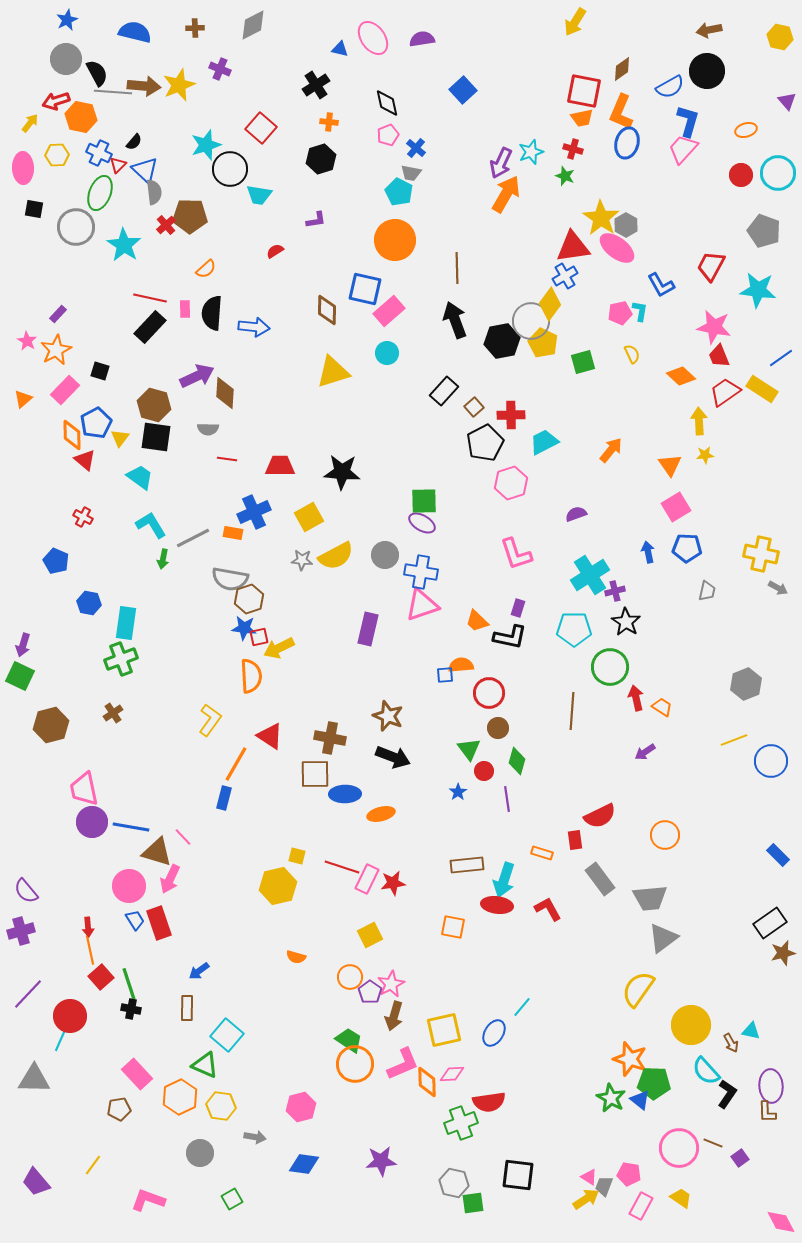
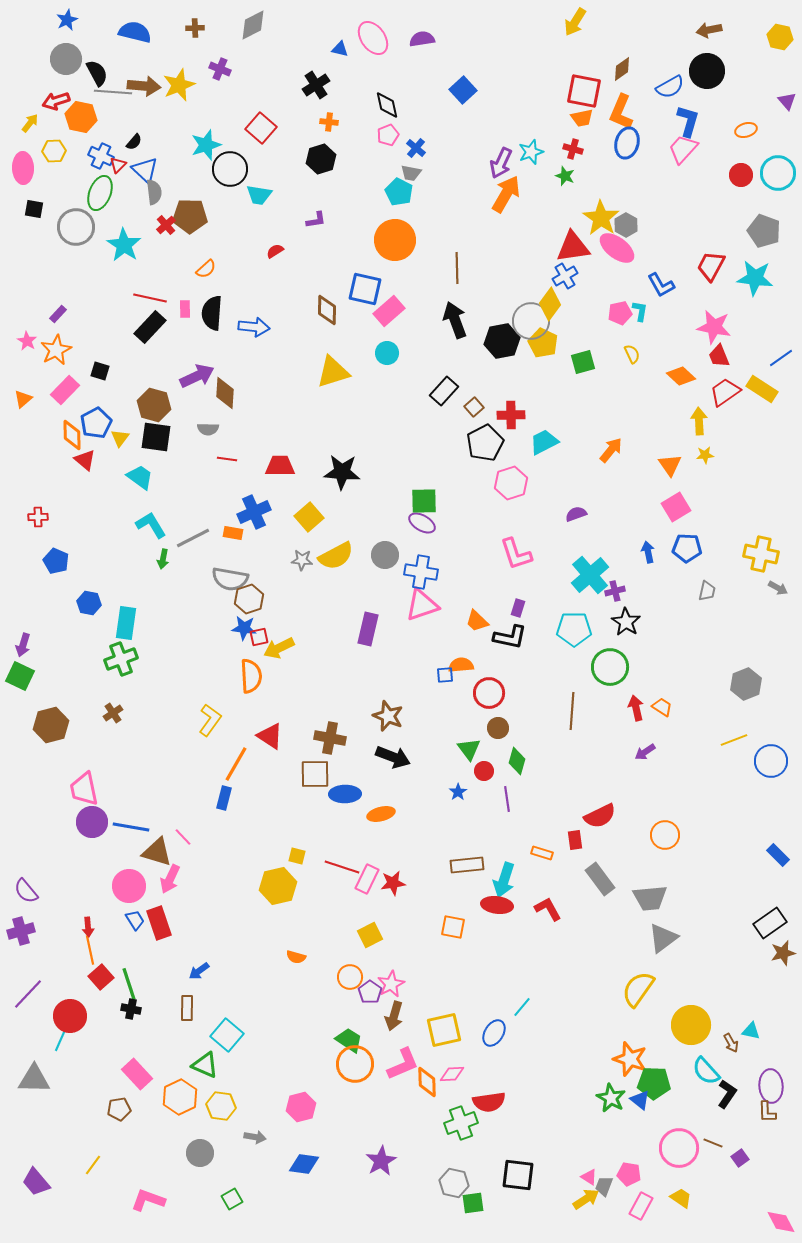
black diamond at (387, 103): moved 2 px down
blue cross at (99, 153): moved 2 px right, 3 px down
yellow hexagon at (57, 155): moved 3 px left, 4 px up
cyan star at (758, 290): moved 3 px left, 12 px up
red cross at (83, 517): moved 45 px left; rotated 30 degrees counterclockwise
yellow square at (309, 517): rotated 12 degrees counterclockwise
cyan cross at (590, 575): rotated 9 degrees counterclockwise
red arrow at (636, 698): moved 10 px down
purple star at (381, 1161): rotated 24 degrees counterclockwise
